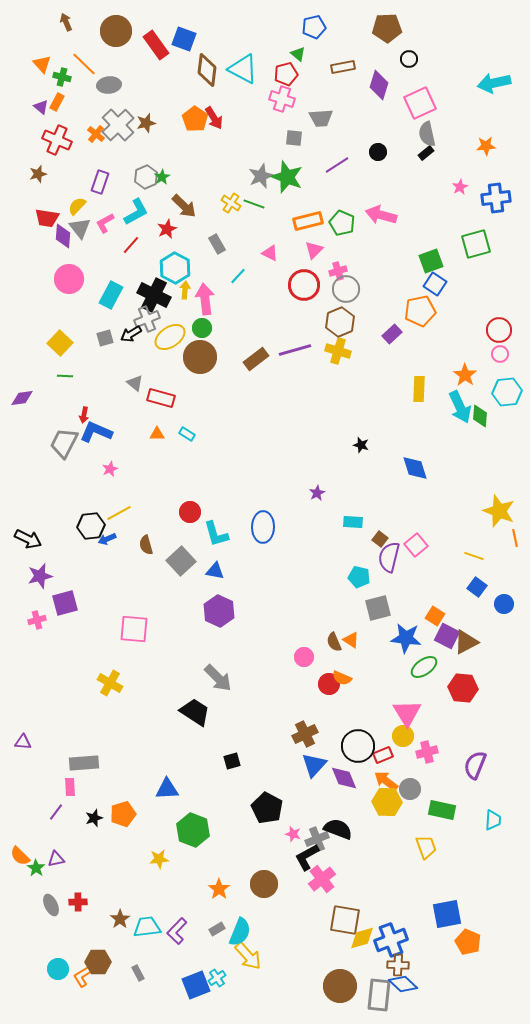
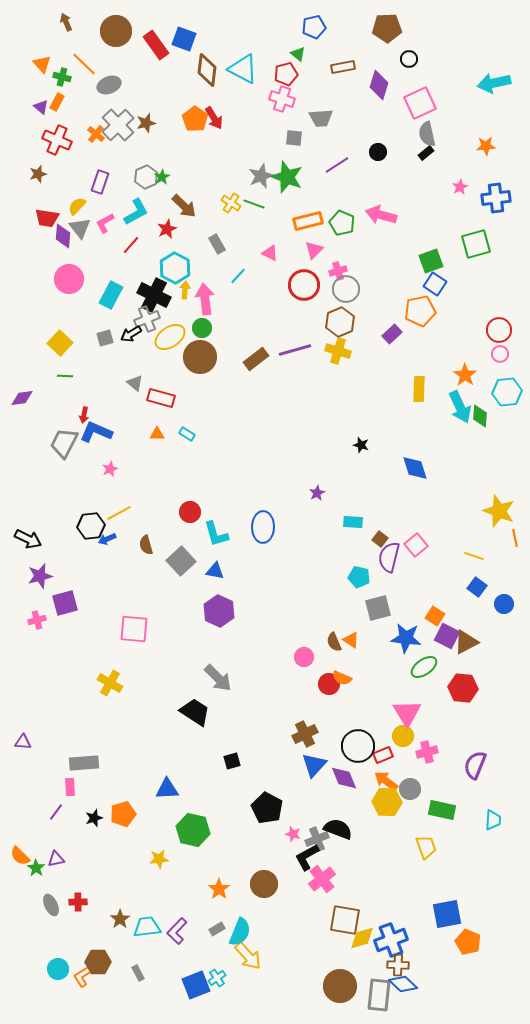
gray ellipse at (109, 85): rotated 15 degrees counterclockwise
green hexagon at (193, 830): rotated 8 degrees counterclockwise
